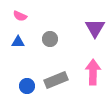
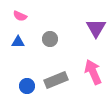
purple triangle: moved 1 px right
pink arrow: rotated 25 degrees counterclockwise
